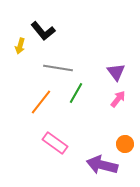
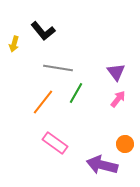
yellow arrow: moved 6 px left, 2 px up
orange line: moved 2 px right
